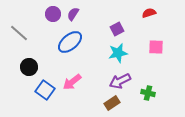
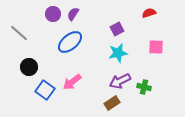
green cross: moved 4 px left, 6 px up
